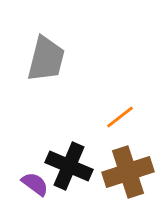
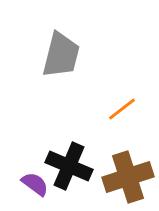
gray trapezoid: moved 15 px right, 4 px up
orange line: moved 2 px right, 8 px up
brown cross: moved 5 px down
